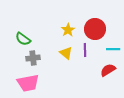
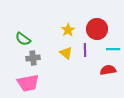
red circle: moved 2 px right
red semicircle: rotated 21 degrees clockwise
